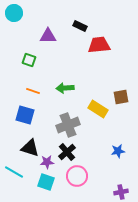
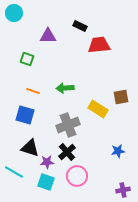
green square: moved 2 px left, 1 px up
purple cross: moved 2 px right, 2 px up
